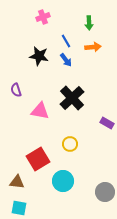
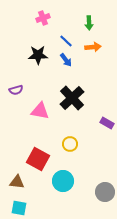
pink cross: moved 1 px down
blue line: rotated 16 degrees counterclockwise
black star: moved 1 px left, 1 px up; rotated 12 degrees counterclockwise
purple semicircle: rotated 88 degrees counterclockwise
red square: rotated 30 degrees counterclockwise
